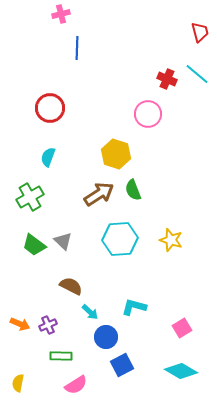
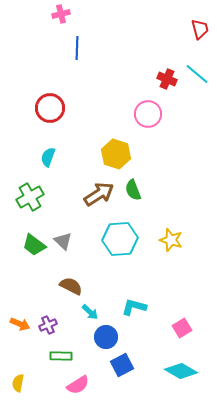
red trapezoid: moved 3 px up
pink semicircle: moved 2 px right
